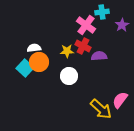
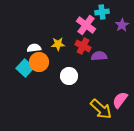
yellow star: moved 9 px left, 7 px up
